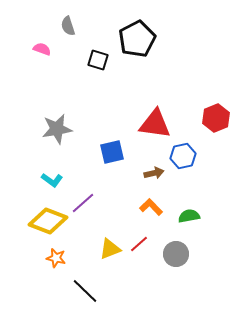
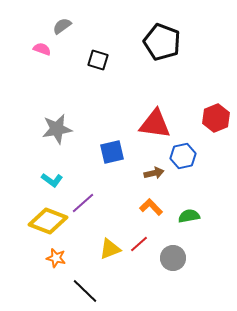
gray semicircle: moved 6 px left; rotated 72 degrees clockwise
black pentagon: moved 25 px right, 3 px down; rotated 24 degrees counterclockwise
gray circle: moved 3 px left, 4 px down
